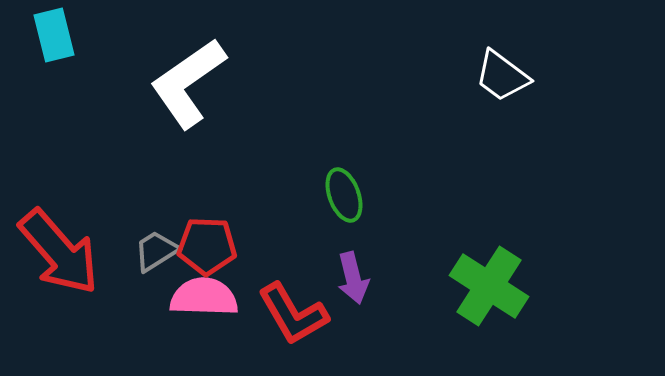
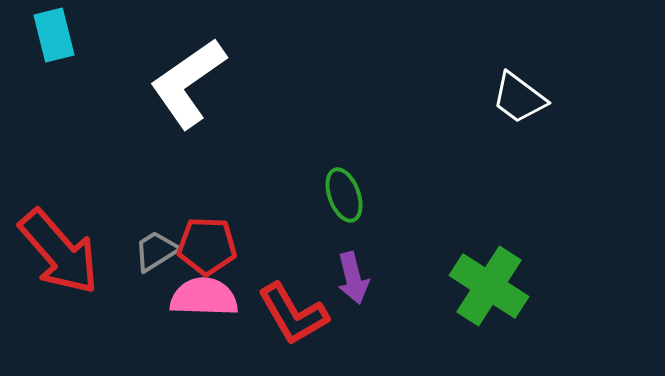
white trapezoid: moved 17 px right, 22 px down
